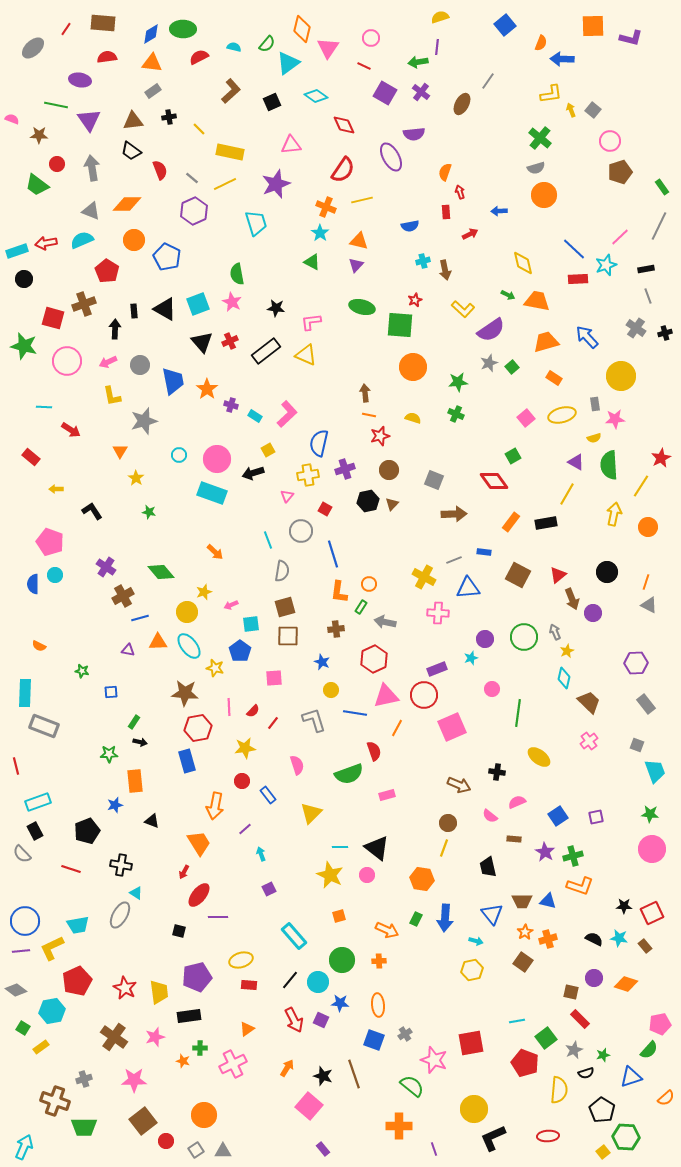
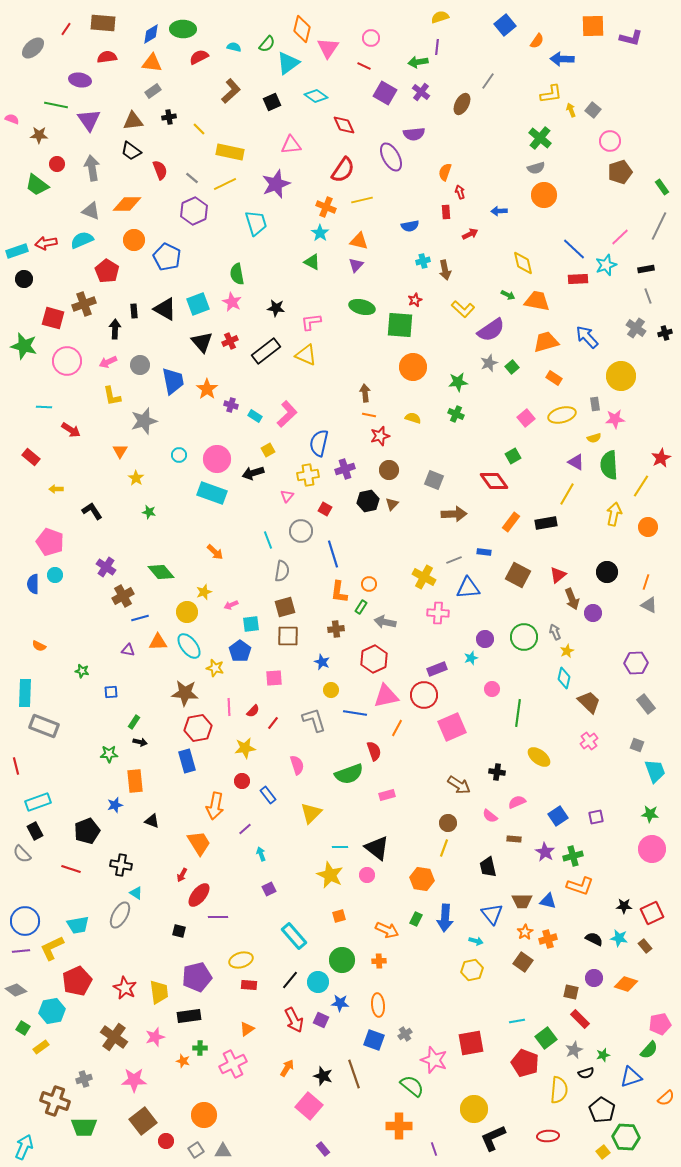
orange semicircle at (541, 43): moved 4 px left, 2 px up; rotated 14 degrees clockwise
brown arrow at (459, 785): rotated 10 degrees clockwise
red arrow at (184, 872): moved 2 px left, 3 px down
